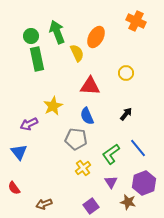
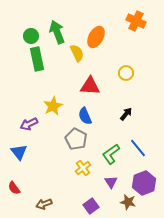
blue semicircle: moved 2 px left
gray pentagon: rotated 20 degrees clockwise
